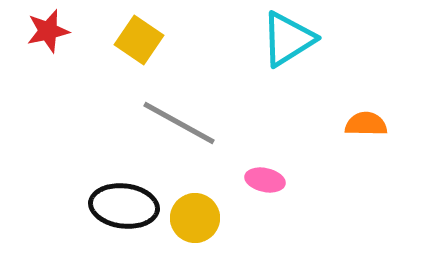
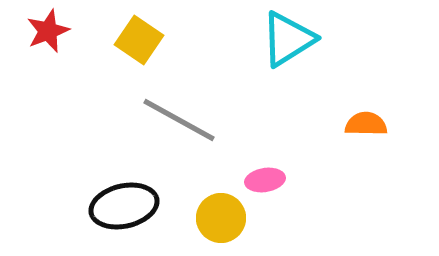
red star: rotated 9 degrees counterclockwise
gray line: moved 3 px up
pink ellipse: rotated 21 degrees counterclockwise
black ellipse: rotated 20 degrees counterclockwise
yellow circle: moved 26 px right
